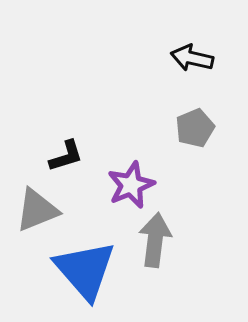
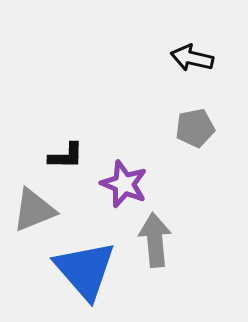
gray pentagon: rotated 12 degrees clockwise
black L-shape: rotated 18 degrees clockwise
purple star: moved 7 px left, 1 px up; rotated 27 degrees counterclockwise
gray triangle: moved 3 px left
gray arrow: rotated 12 degrees counterclockwise
